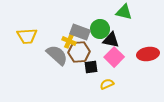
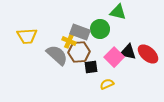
green triangle: moved 6 px left
black triangle: moved 17 px right, 12 px down
red ellipse: rotated 50 degrees clockwise
